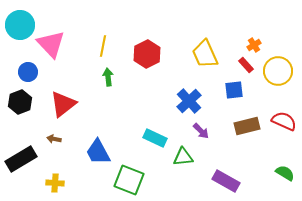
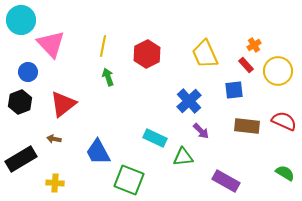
cyan circle: moved 1 px right, 5 px up
green arrow: rotated 12 degrees counterclockwise
brown rectangle: rotated 20 degrees clockwise
